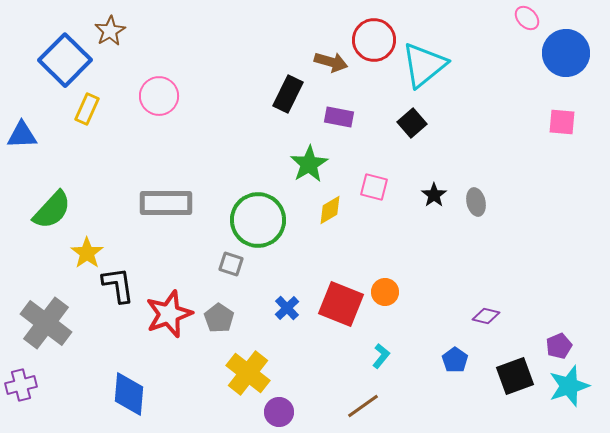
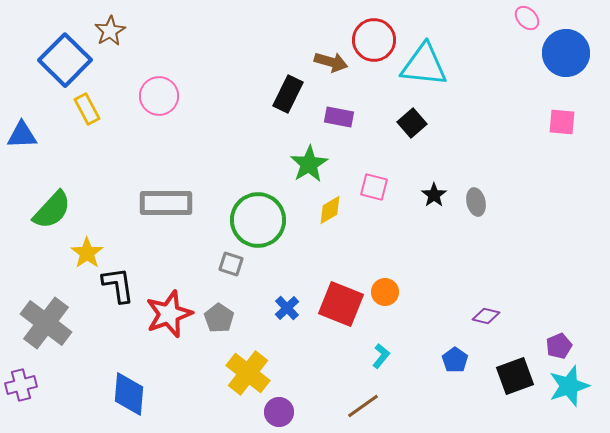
cyan triangle at (424, 65): rotated 45 degrees clockwise
yellow rectangle at (87, 109): rotated 52 degrees counterclockwise
